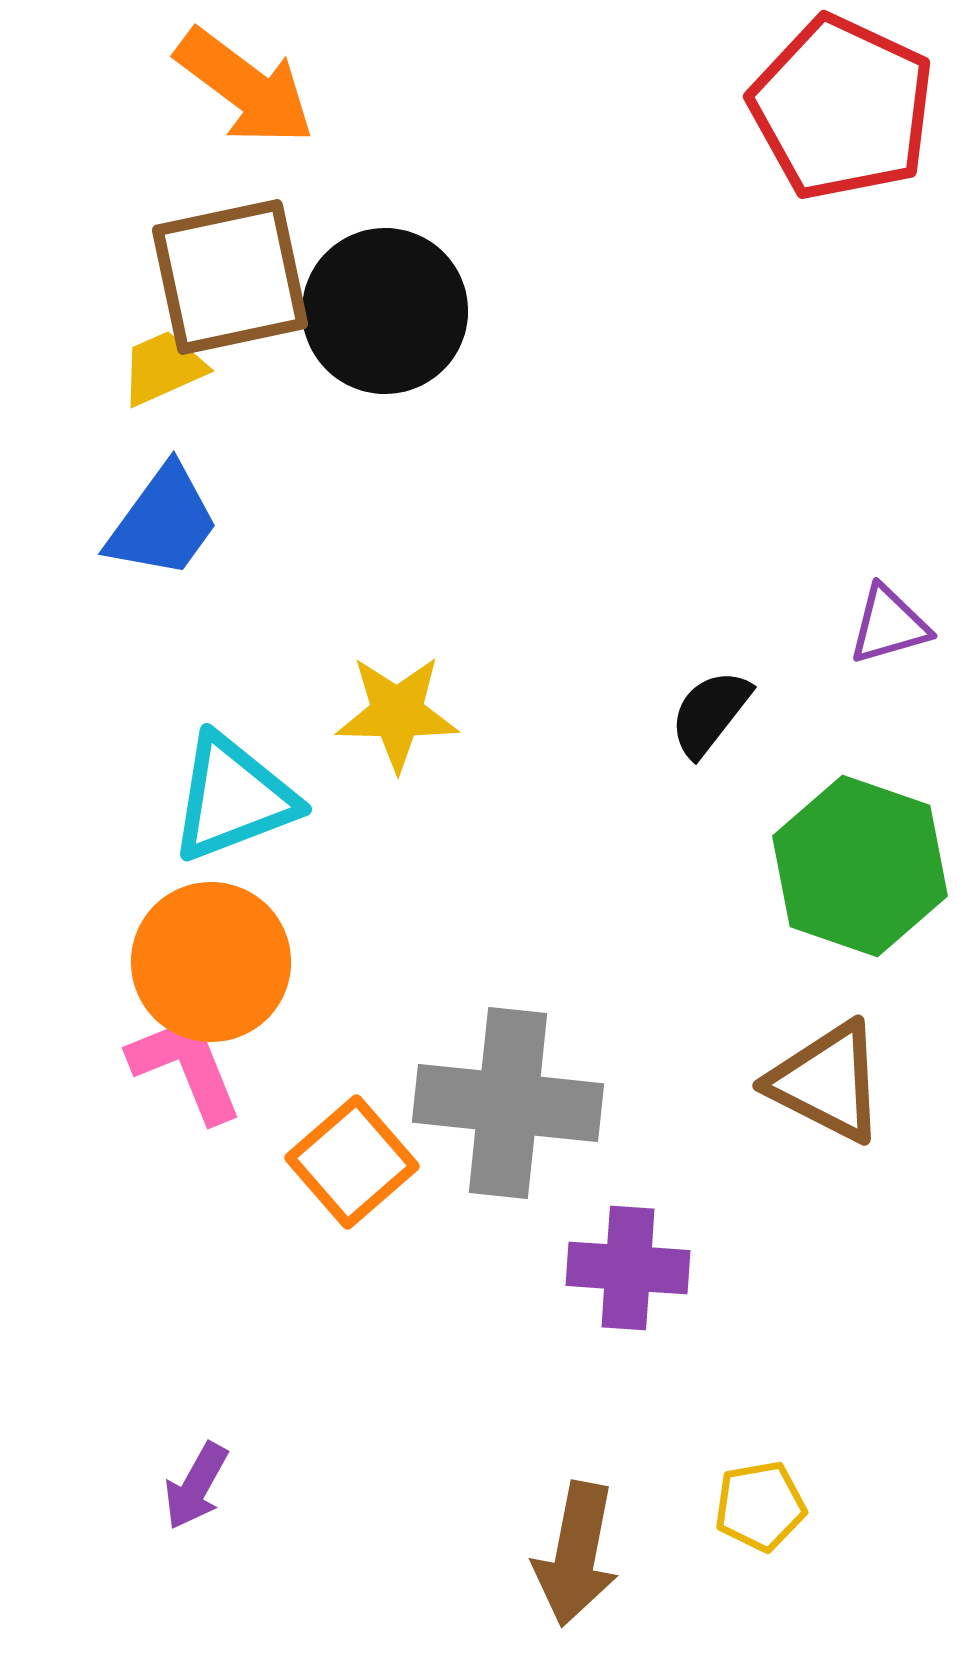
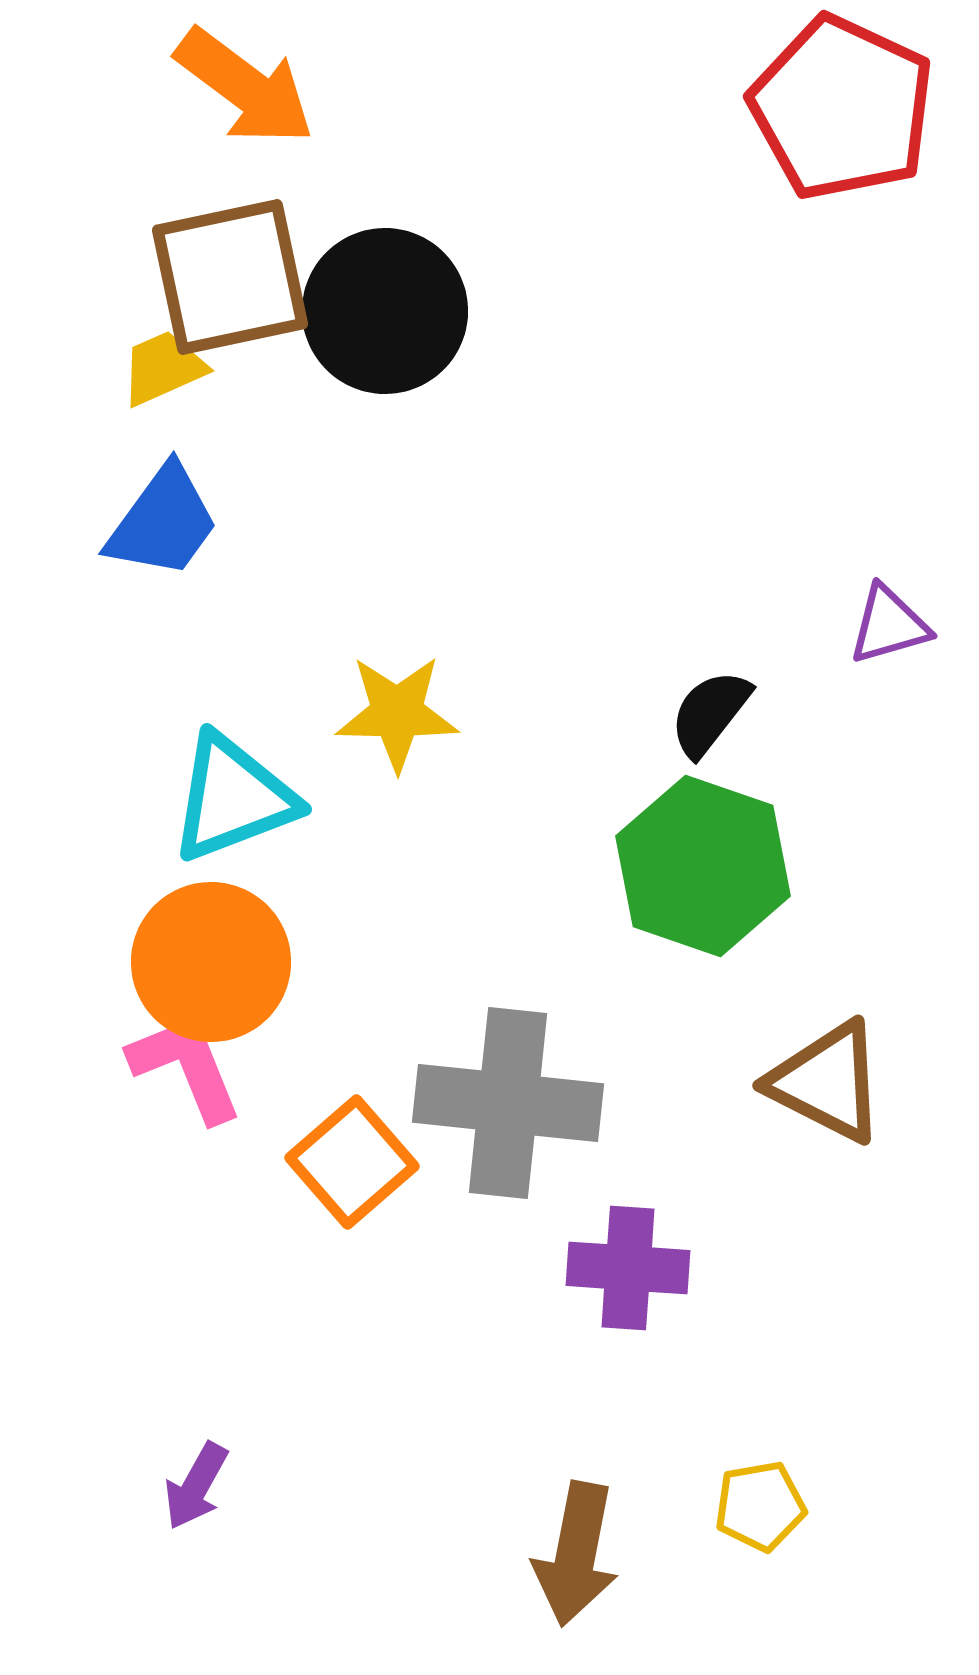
green hexagon: moved 157 px left
